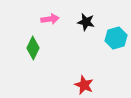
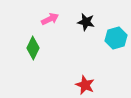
pink arrow: rotated 18 degrees counterclockwise
red star: moved 1 px right
